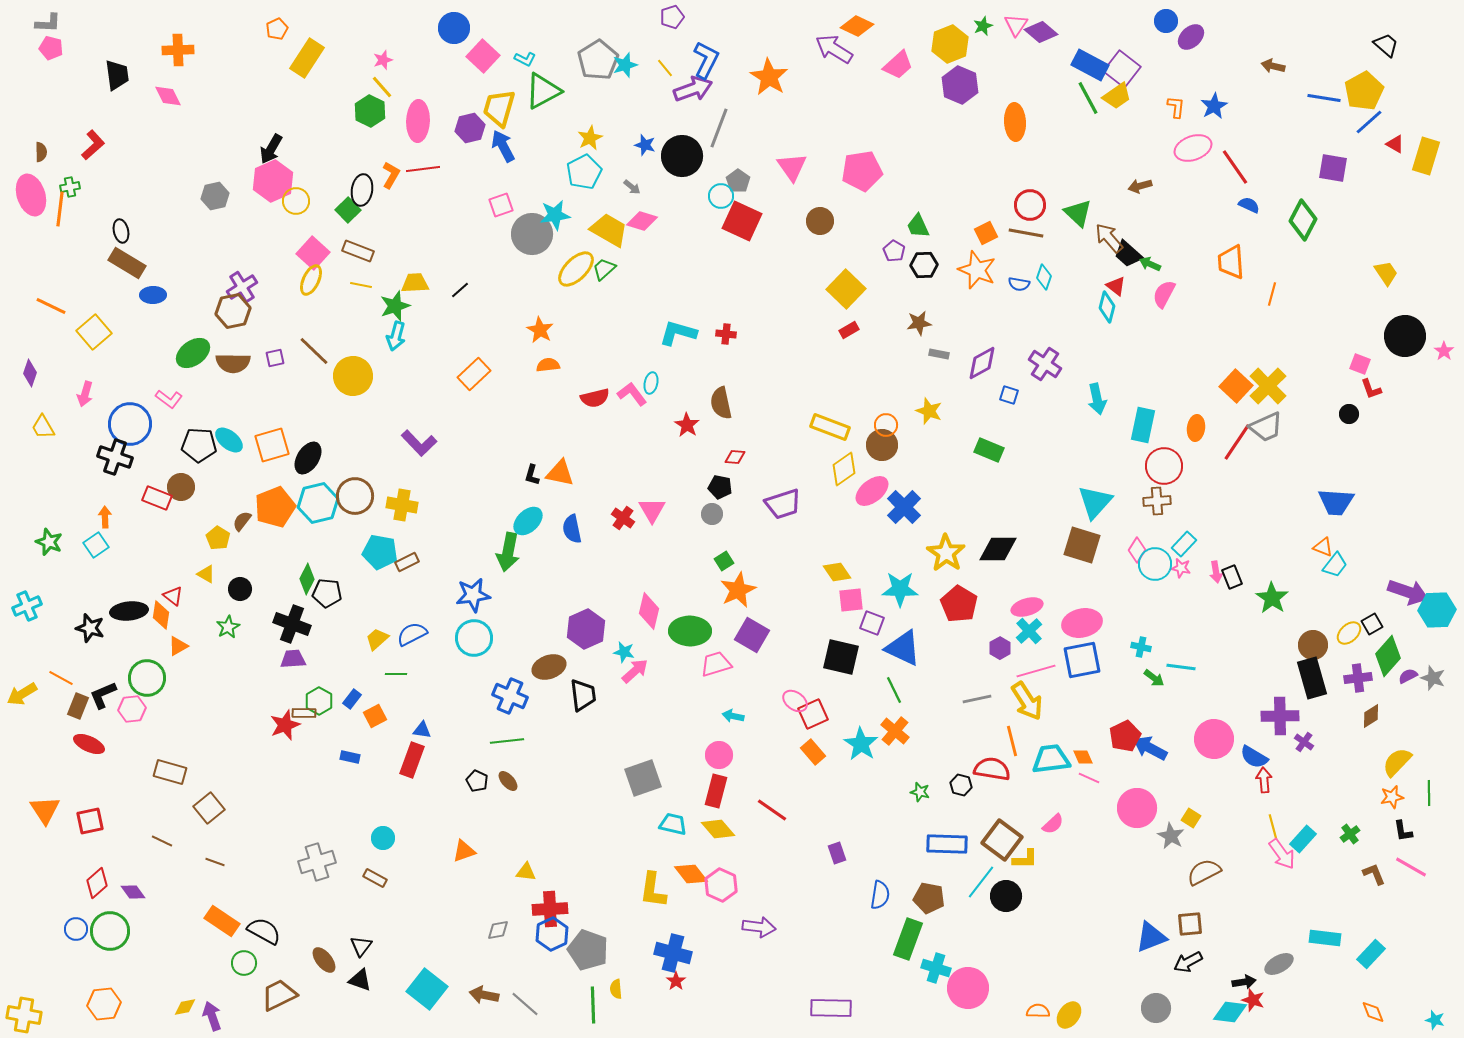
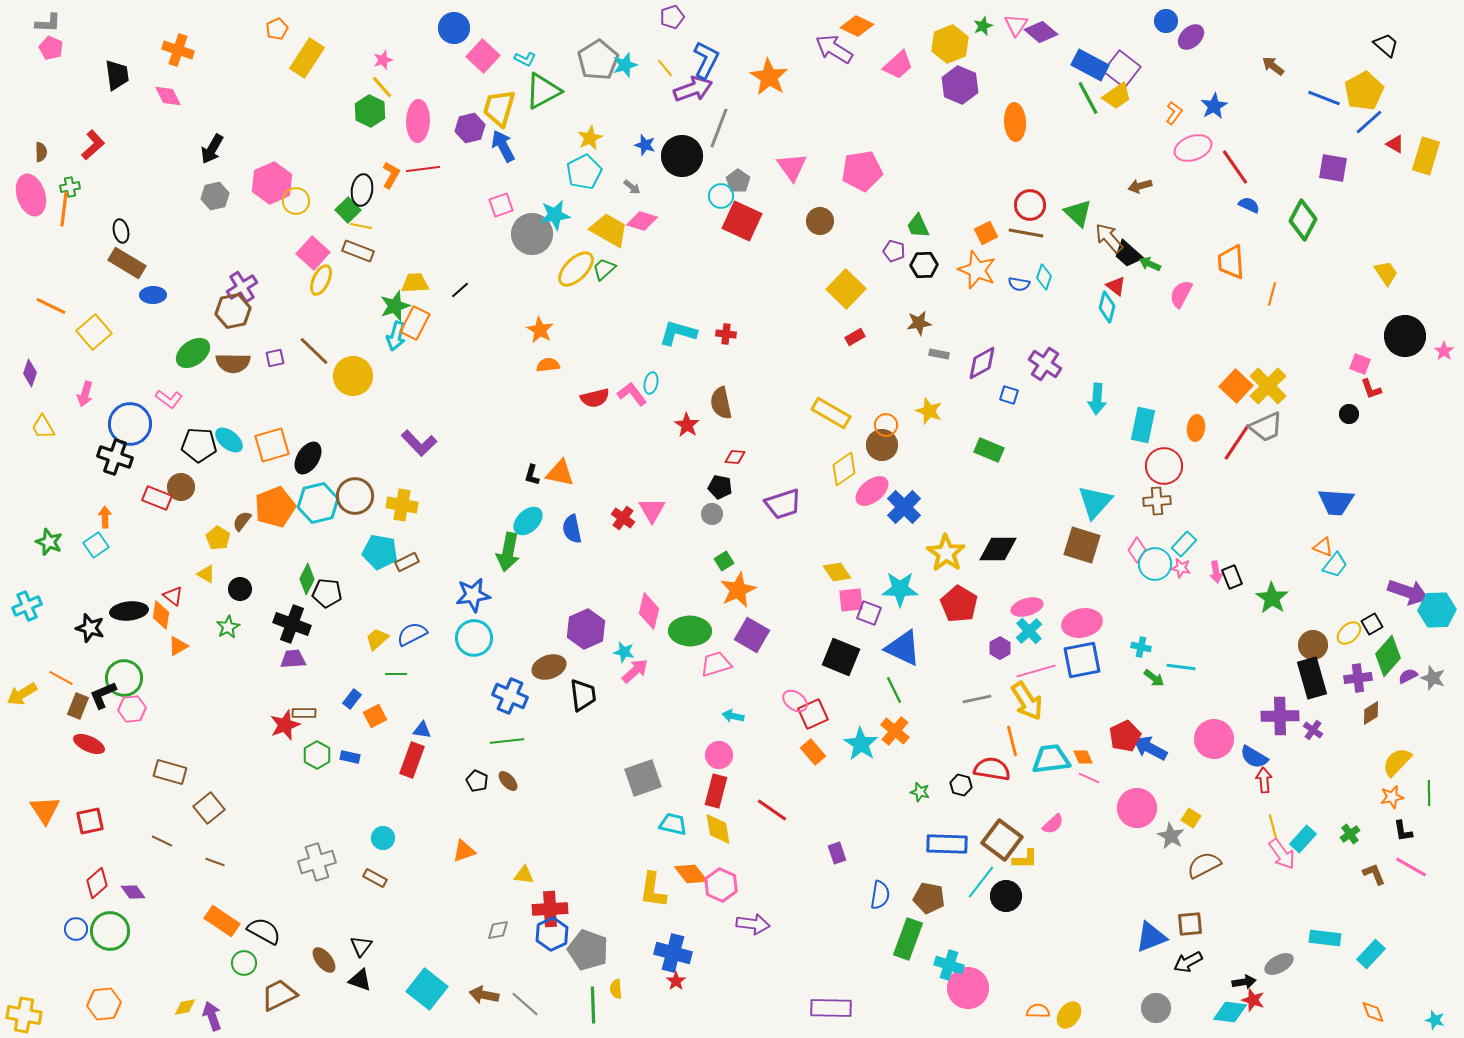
pink pentagon at (51, 48): rotated 10 degrees clockwise
orange cross at (178, 50): rotated 20 degrees clockwise
brown arrow at (1273, 66): rotated 25 degrees clockwise
blue line at (1324, 98): rotated 12 degrees clockwise
orange L-shape at (1176, 107): moved 2 px left, 6 px down; rotated 30 degrees clockwise
black arrow at (271, 149): moved 59 px left
pink hexagon at (273, 181): moved 1 px left, 2 px down
orange line at (60, 209): moved 4 px right
purple pentagon at (894, 251): rotated 15 degrees counterclockwise
yellow ellipse at (311, 280): moved 10 px right
yellow line at (361, 285): moved 59 px up
pink semicircle at (1164, 294): moved 17 px right
red rectangle at (849, 330): moved 6 px right, 7 px down
orange rectangle at (474, 374): moved 59 px left, 51 px up; rotated 20 degrees counterclockwise
cyan arrow at (1097, 399): rotated 16 degrees clockwise
yellow rectangle at (830, 427): moved 1 px right, 14 px up; rotated 9 degrees clockwise
purple square at (872, 623): moved 3 px left, 10 px up
black square at (841, 657): rotated 9 degrees clockwise
green circle at (147, 678): moved 23 px left
green hexagon at (319, 701): moved 2 px left, 54 px down
brown diamond at (1371, 716): moved 3 px up
purple cross at (1304, 742): moved 9 px right, 12 px up
yellow diamond at (718, 829): rotated 32 degrees clockwise
yellow triangle at (526, 872): moved 2 px left, 3 px down
brown semicircle at (1204, 872): moved 7 px up
purple arrow at (759, 927): moved 6 px left, 3 px up
cyan cross at (936, 968): moved 13 px right, 3 px up
